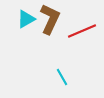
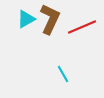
red line: moved 4 px up
cyan line: moved 1 px right, 3 px up
